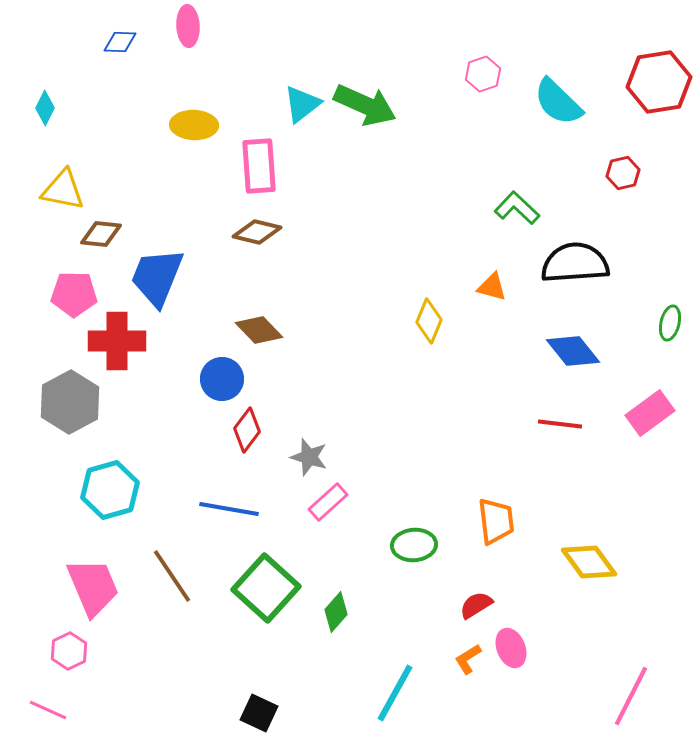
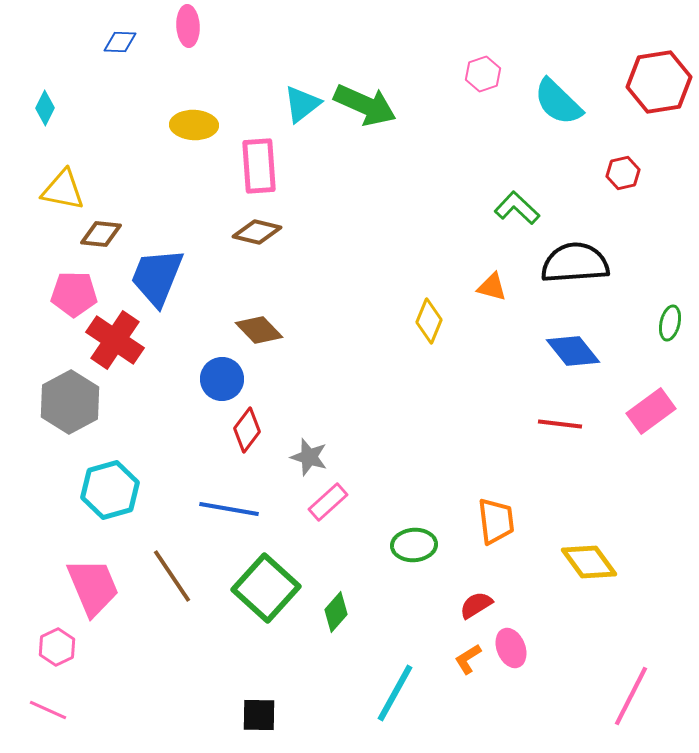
red cross at (117, 341): moved 2 px left, 1 px up; rotated 34 degrees clockwise
pink rectangle at (650, 413): moved 1 px right, 2 px up
pink hexagon at (69, 651): moved 12 px left, 4 px up
black square at (259, 713): moved 2 px down; rotated 24 degrees counterclockwise
